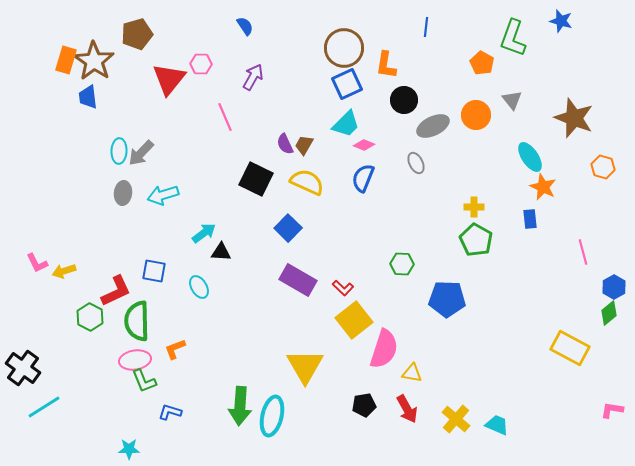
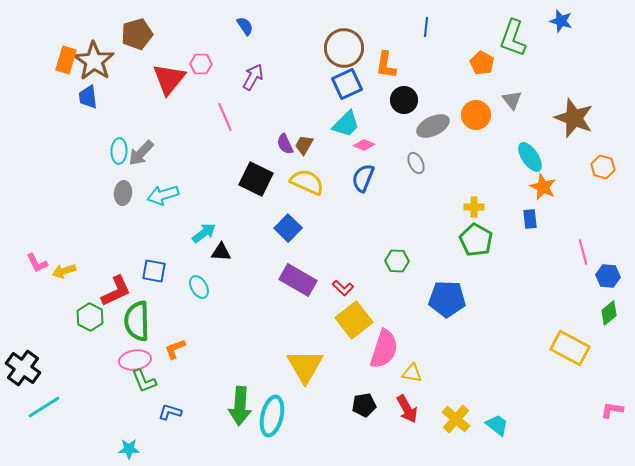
green hexagon at (402, 264): moved 5 px left, 3 px up
blue hexagon at (614, 287): moved 6 px left, 11 px up; rotated 25 degrees counterclockwise
cyan trapezoid at (497, 425): rotated 15 degrees clockwise
